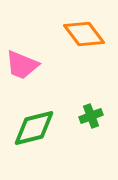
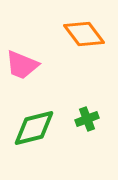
green cross: moved 4 px left, 3 px down
